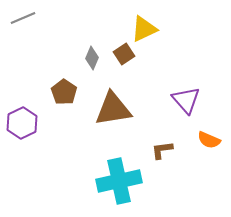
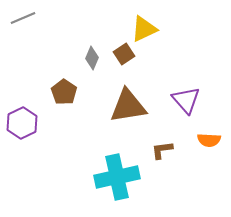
brown triangle: moved 15 px right, 3 px up
orange semicircle: rotated 20 degrees counterclockwise
cyan cross: moved 2 px left, 4 px up
